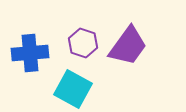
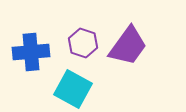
blue cross: moved 1 px right, 1 px up
